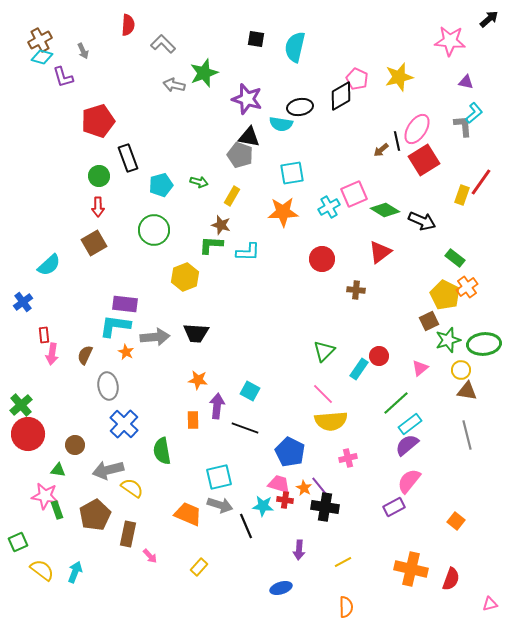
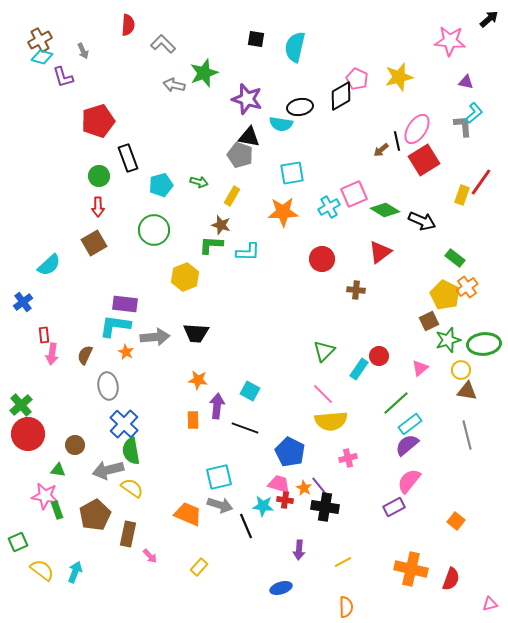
green semicircle at (162, 451): moved 31 px left
